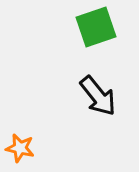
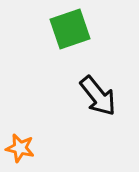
green square: moved 26 px left, 2 px down
